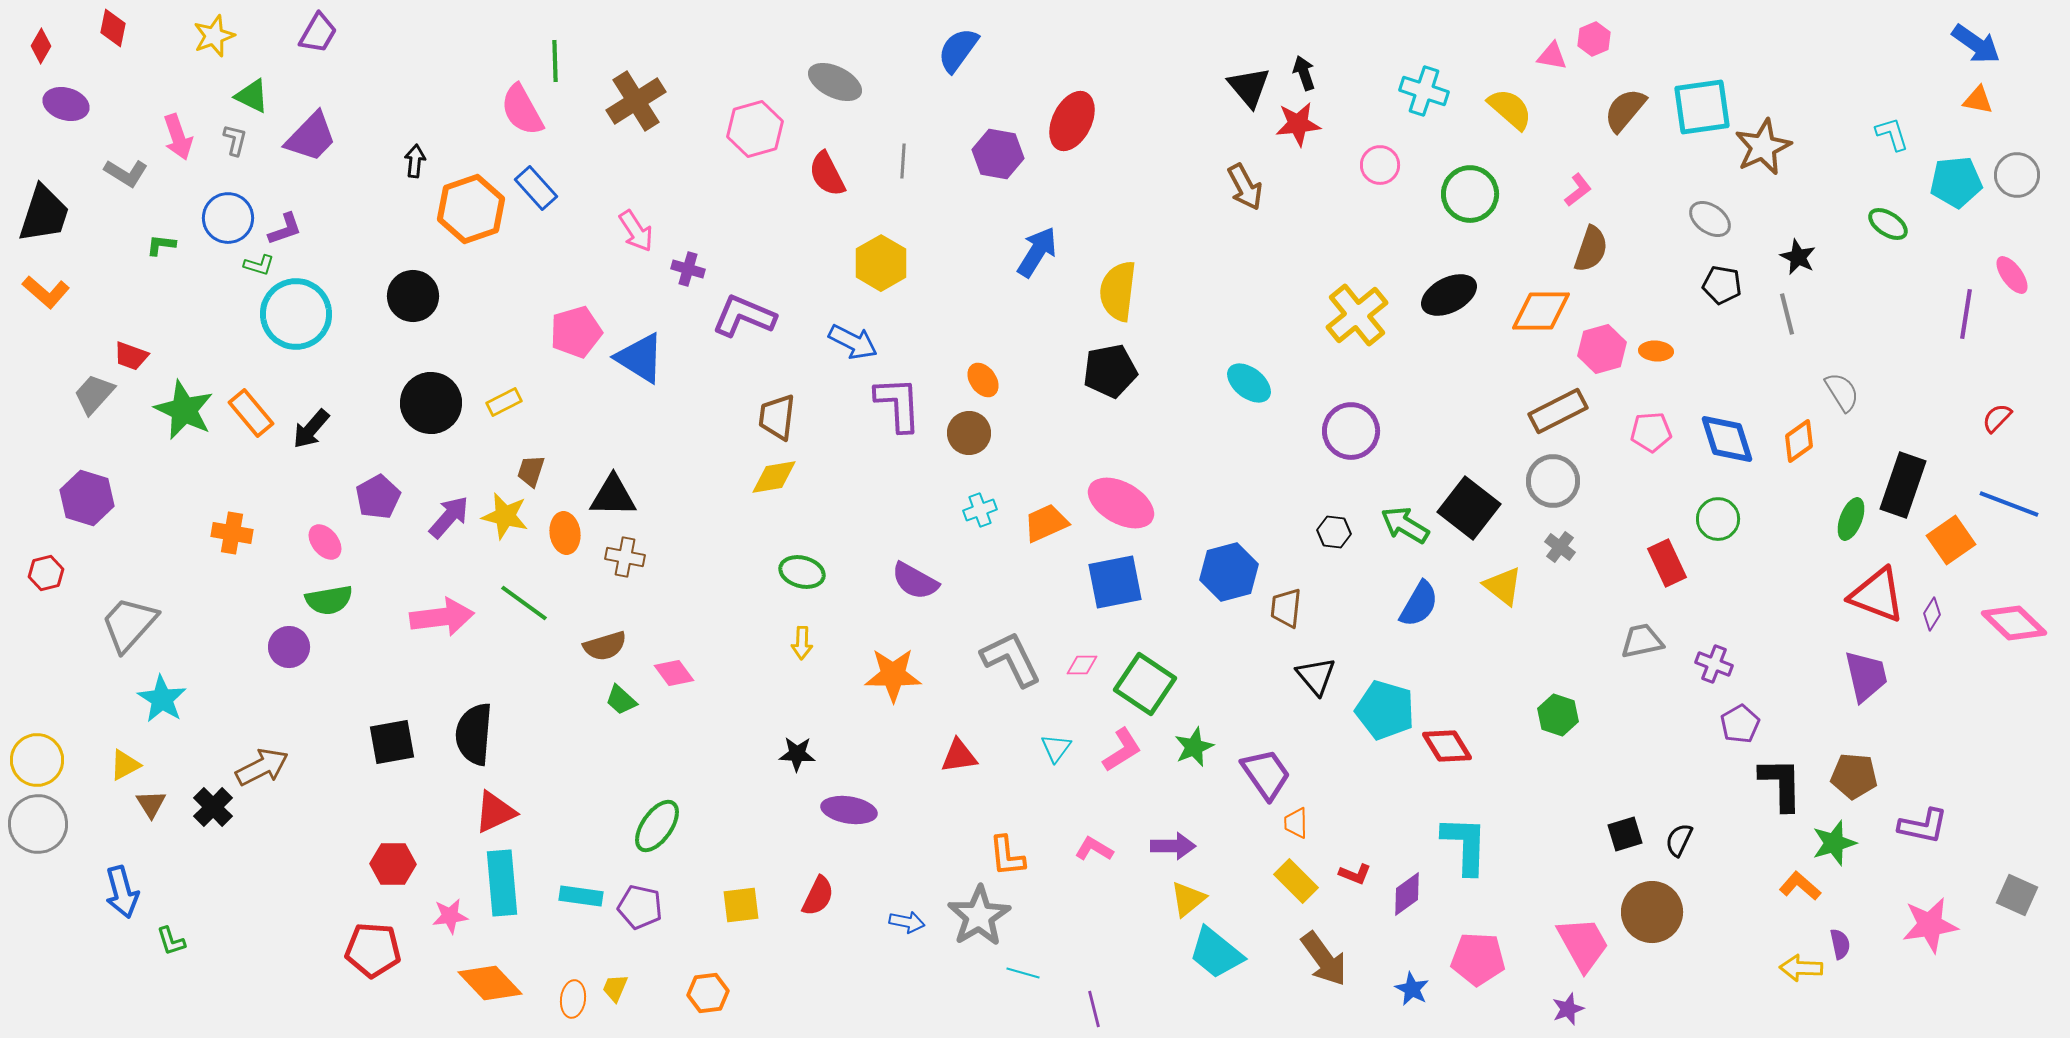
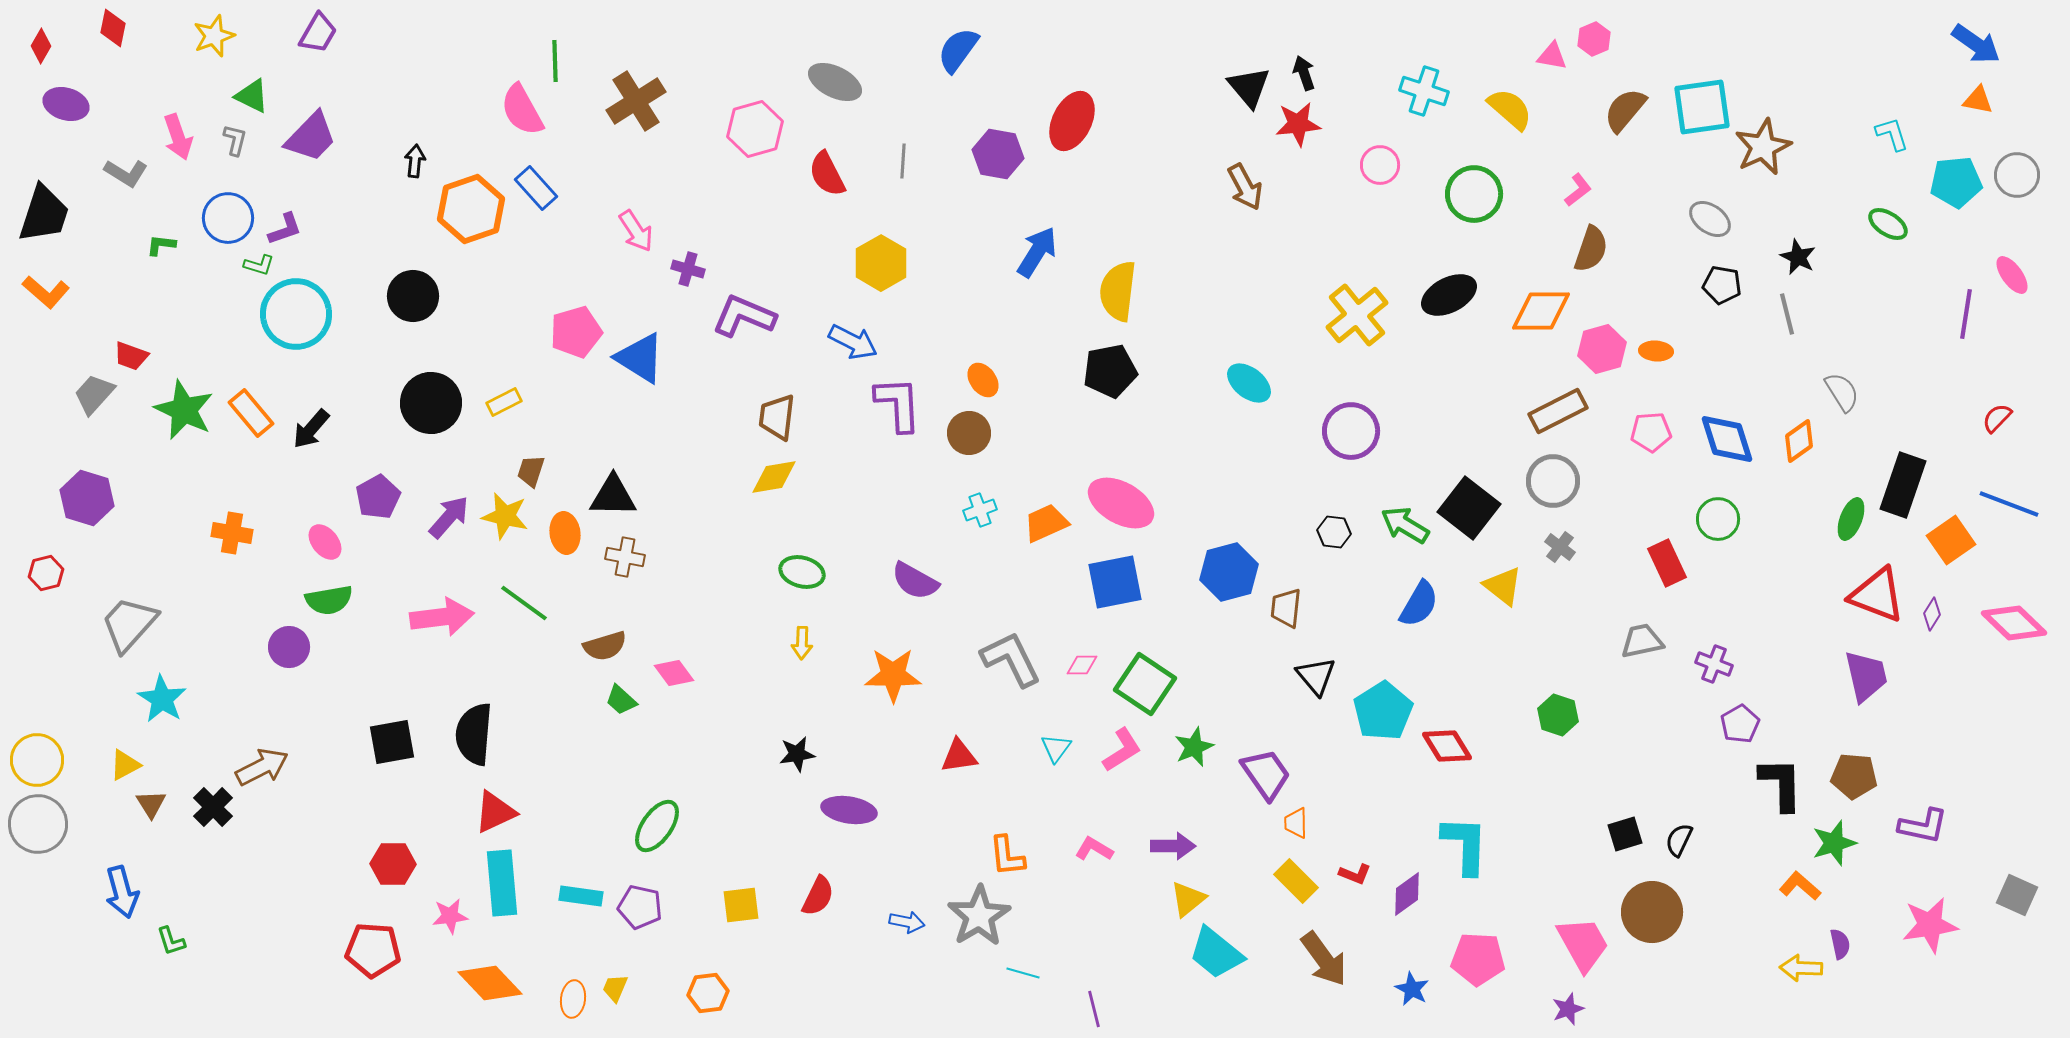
green circle at (1470, 194): moved 4 px right
cyan pentagon at (1385, 710): moved 2 px left, 1 px down; rotated 24 degrees clockwise
black star at (797, 754): rotated 12 degrees counterclockwise
